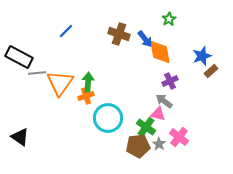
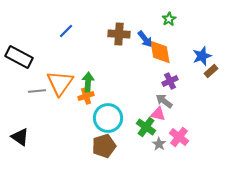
brown cross: rotated 15 degrees counterclockwise
gray line: moved 18 px down
brown pentagon: moved 34 px left; rotated 10 degrees counterclockwise
